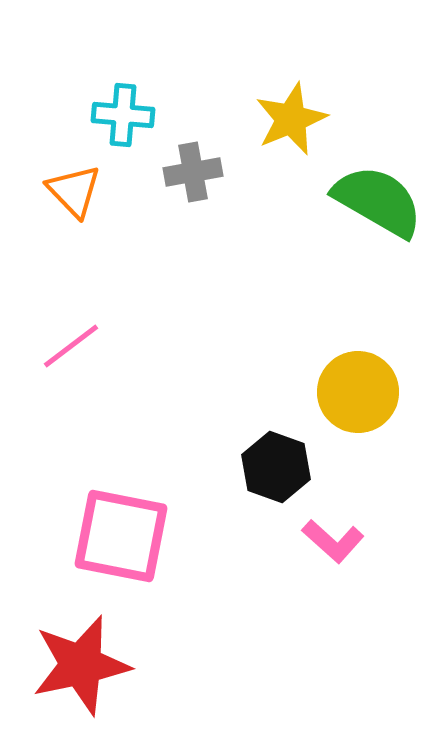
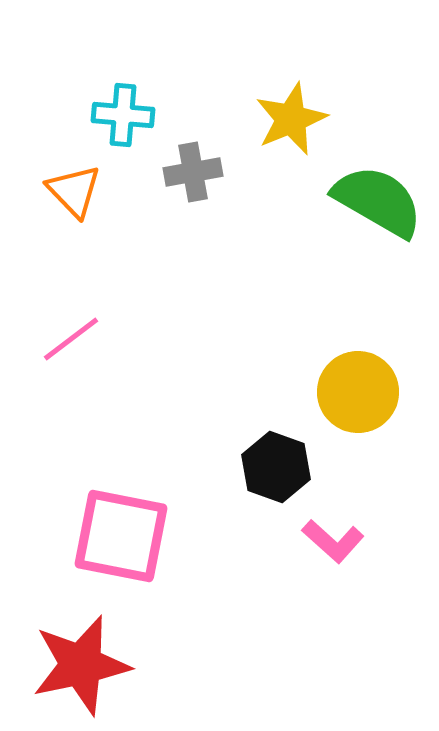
pink line: moved 7 px up
